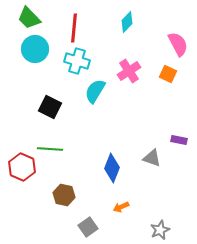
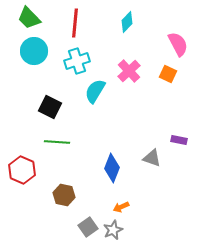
red line: moved 1 px right, 5 px up
cyan circle: moved 1 px left, 2 px down
cyan cross: rotated 35 degrees counterclockwise
pink cross: rotated 10 degrees counterclockwise
green line: moved 7 px right, 7 px up
red hexagon: moved 3 px down
gray star: moved 47 px left
